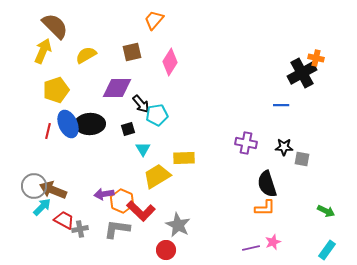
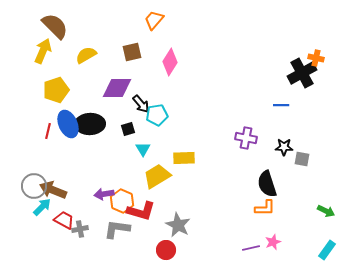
purple cross: moved 5 px up
red L-shape: rotated 28 degrees counterclockwise
